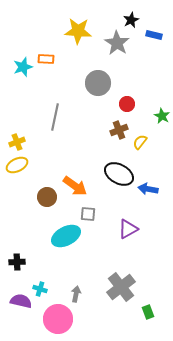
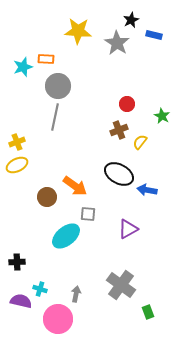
gray circle: moved 40 px left, 3 px down
blue arrow: moved 1 px left, 1 px down
cyan ellipse: rotated 12 degrees counterclockwise
gray cross: moved 2 px up; rotated 16 degrees counterclockwise
